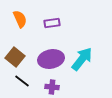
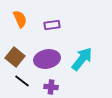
purple rectangle: moved 2 px down
purple ellipse: moved 4 px left
purple cross: moved 1 px left
